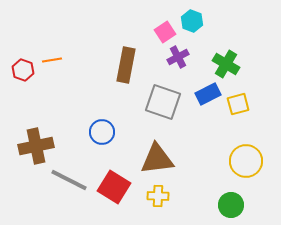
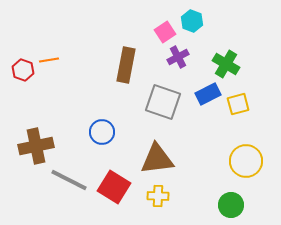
orange line: moved 3 px left
